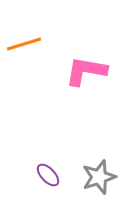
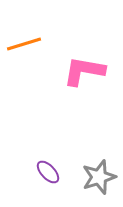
pink L-shape: moved 2 px left
purple ellipse: moved 3 px up
